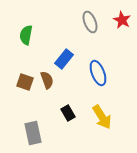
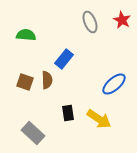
green semicircle: rotated 84 degrees clockwise
blue ellipse: moved 16 px right, 11 px down; rotated 70 degrees clockwise
brown semicircle: rotated 18 degrees clockwise
black rectangle: rotated 21 degrees clockwise
yellow arrow: moved 3 px left, 2 px down; rotated 25 degrees counterclockwise
gray rectangle: rotated 35 degrees counterclockwise
